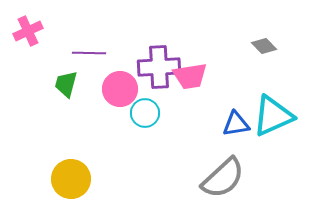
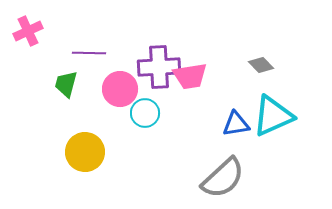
gray diamond: moved 3 px left, 19 px down
yellow circle: moved 14 px right, 27 px up
